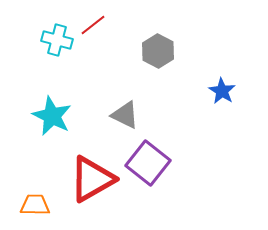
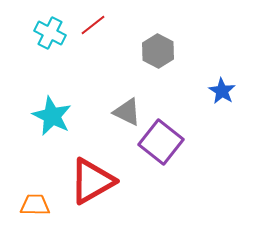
cyan cross: moved 7 px left, 7 px up; rotated 12 degrees clockwise
gray triangle: moved 2 px right, 3 px up
purple square: moved 13 px right, 21 px up
red triangle: moved 2 px down
